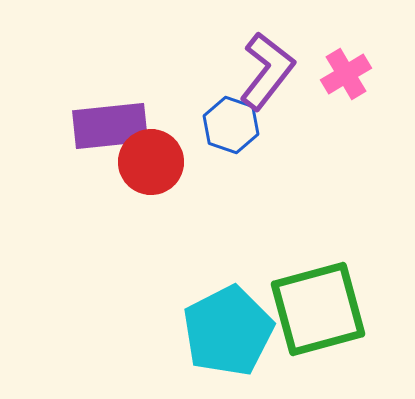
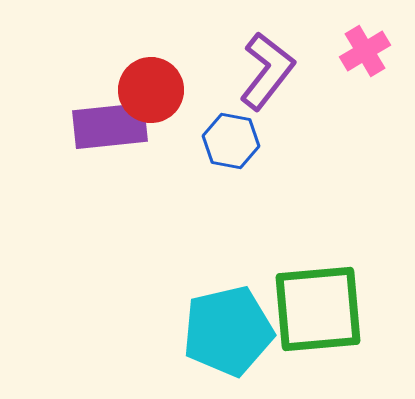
pink cross: moved 19 px right, 23 px up
blue hexagon: moved 16 px down; rotated 8 degrees counterclockwise
red circle: moved 72 px up
green square: rotated 10 degrees clockwise
cyan pentagon: rotated 14 degrees clockwise
